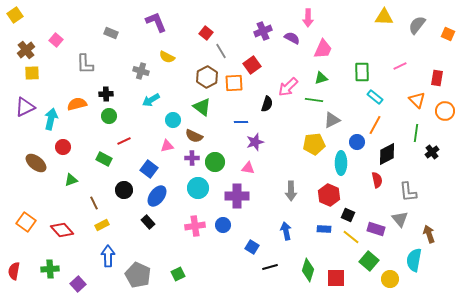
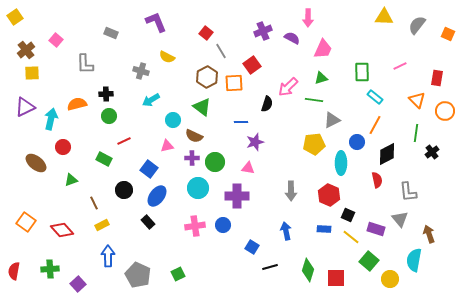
yellow square at (15, 15): moved 2 px down
